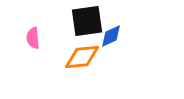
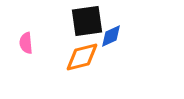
pink semicircle: moved 7 px left, 5 px down
orange diamond: rotated 9 degrees counterclockwise
